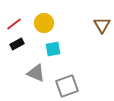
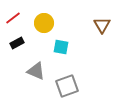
red line: moved 1 px left, 6 px up
black rectangle: moved 1 px up
cyan square: moved 8 px right, 2 px up; rotated 21 degrees clockwise
gray triangle: moved 2 px up
